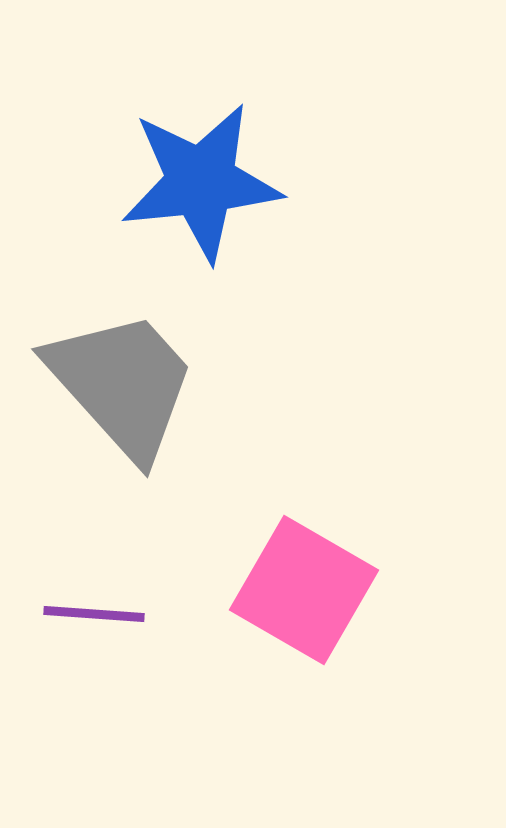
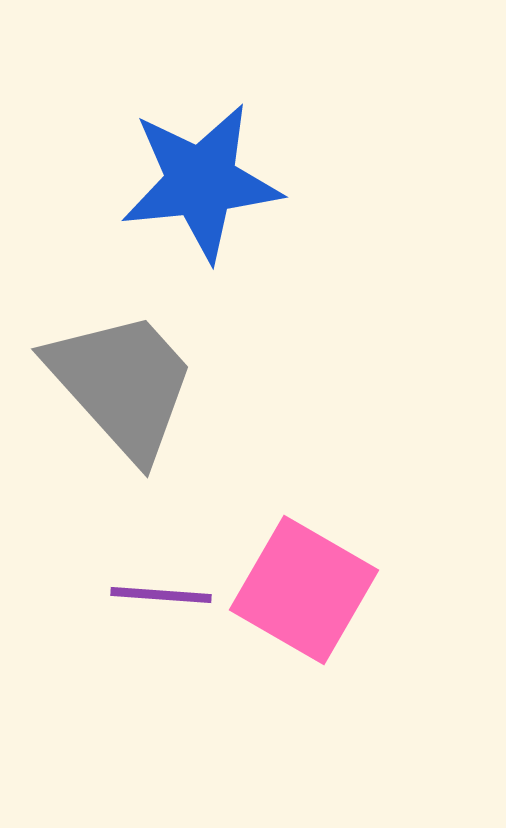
purple line: moved 67 px right, 19 px up
